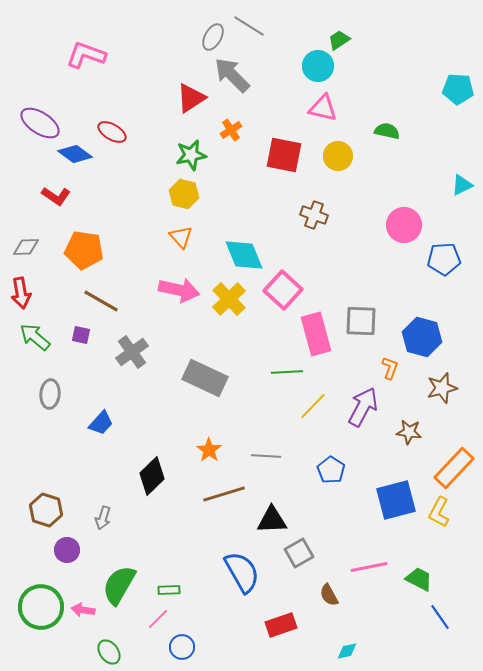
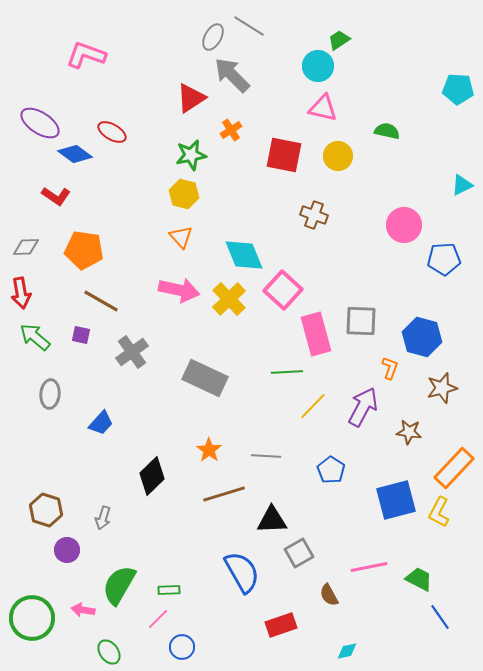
green circle at (41, 607): moved 9 px left, 11 px down
